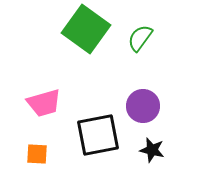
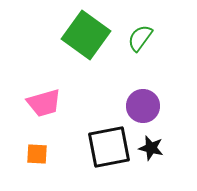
green square: moved 6 px down
black square: moved 11 px right, 12 px down
black star: moved 1 px left, 2 px up
